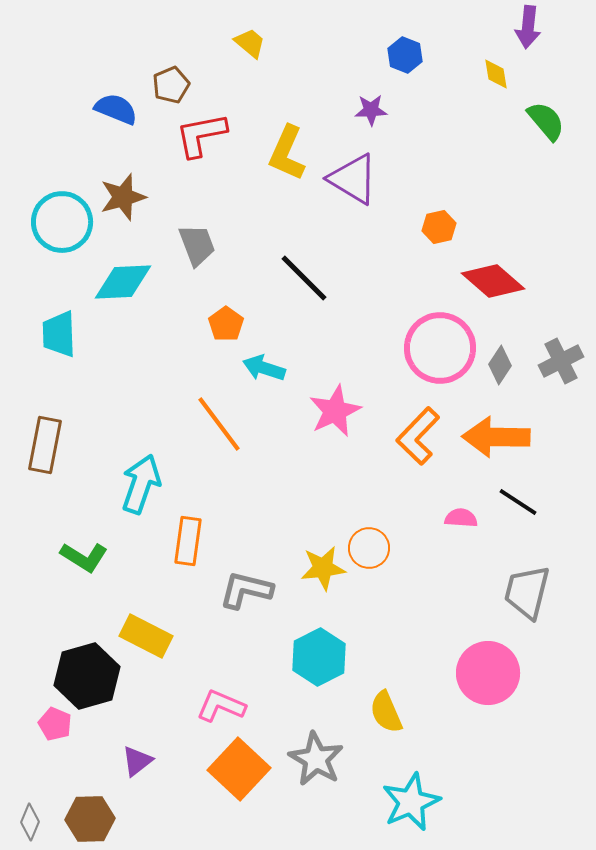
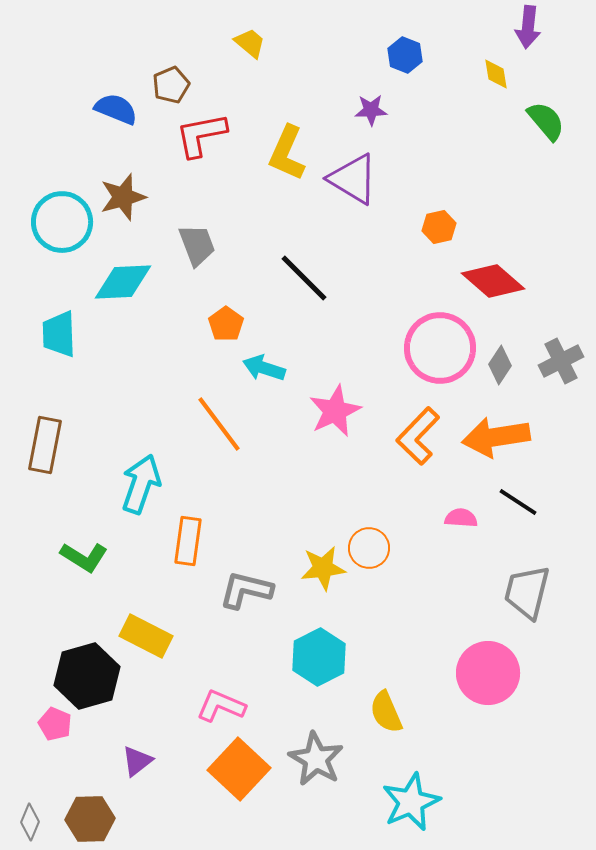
orange arrow at (496, 437): rotated 10 degrees counterclockwise
